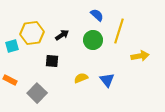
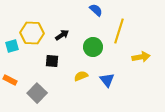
blue semicircle: moved 1 px left, 5 px up
yellow hexagon: rotated 10 degrees clockwise
green circle: moved 7 px down
yellow arrow: moved 1 px right, 1 px down
yellow semicircle: moved 2 px up
